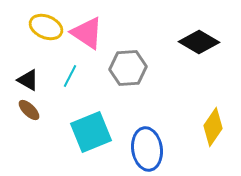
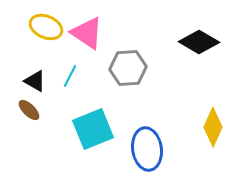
black triangle: moved 7 px right, 1 px down
yellow diamond: rotated 9 degrees counterclockwise
cyan square: moved 2 px right, 3 px up
